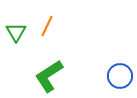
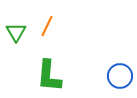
green L-shape: rotated 52 degrees counterclockwise
